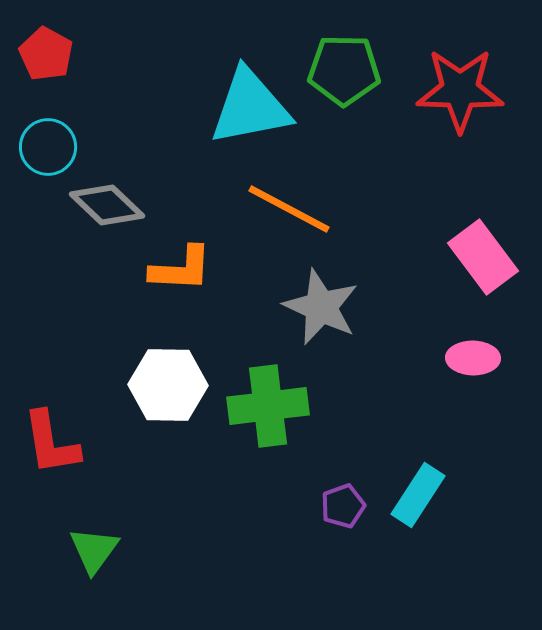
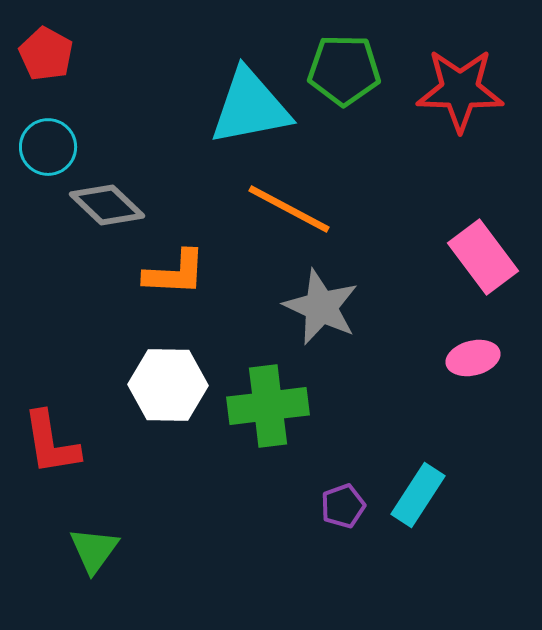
orange L-shape: moved 6 px left, 4 px down
pink ellipse: rotated 15 degrees counterclockwise
